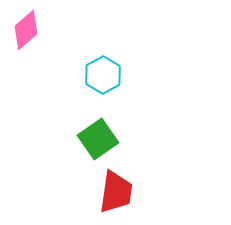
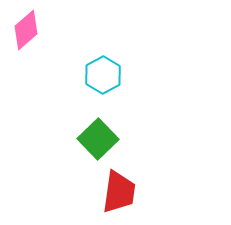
green square: rotated 9 degrees counterclockwise
red trapezoid: moved 3 px right
